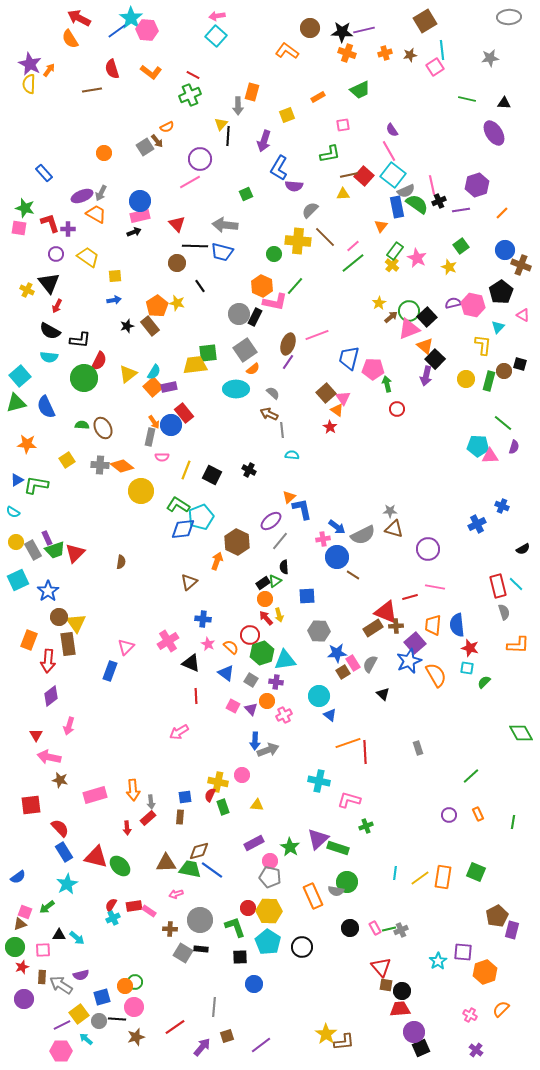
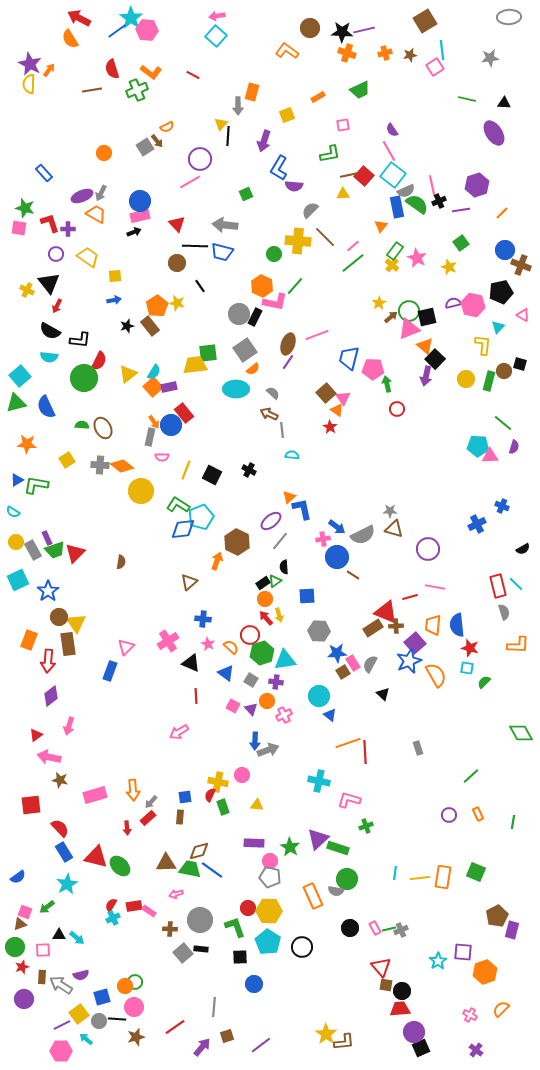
green cross at (190, 95): moved 53 px left, 5 px up
green square at (461, 246): moved 3 px up
black pentagon at (501, 292): rotated 20 degrees clockwise
black square at (427, 317): rotated 30 degrees clockwise
red triangle at (36, 735): rotated 24 degrees clockwise
gray arrow at (151, 802): rotated 48 degrees clockwise
purple rectangle at (254, 843): rotated 30 degrees clockwise
yellow line at (420, 878): rotated 30 degrees clockwise
green circle at (347, 882): moved 3 px up
gray square at (183, 953): rotated 18 degrees clockwise
